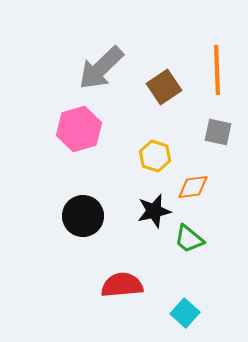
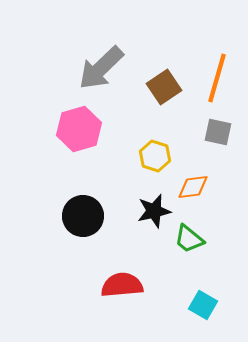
orange line: moved 8 px down; rotated 18 degrees clockwise
cyan square: moved 18 px right, 8 px up; rotated 12 degrees counterclockwise
